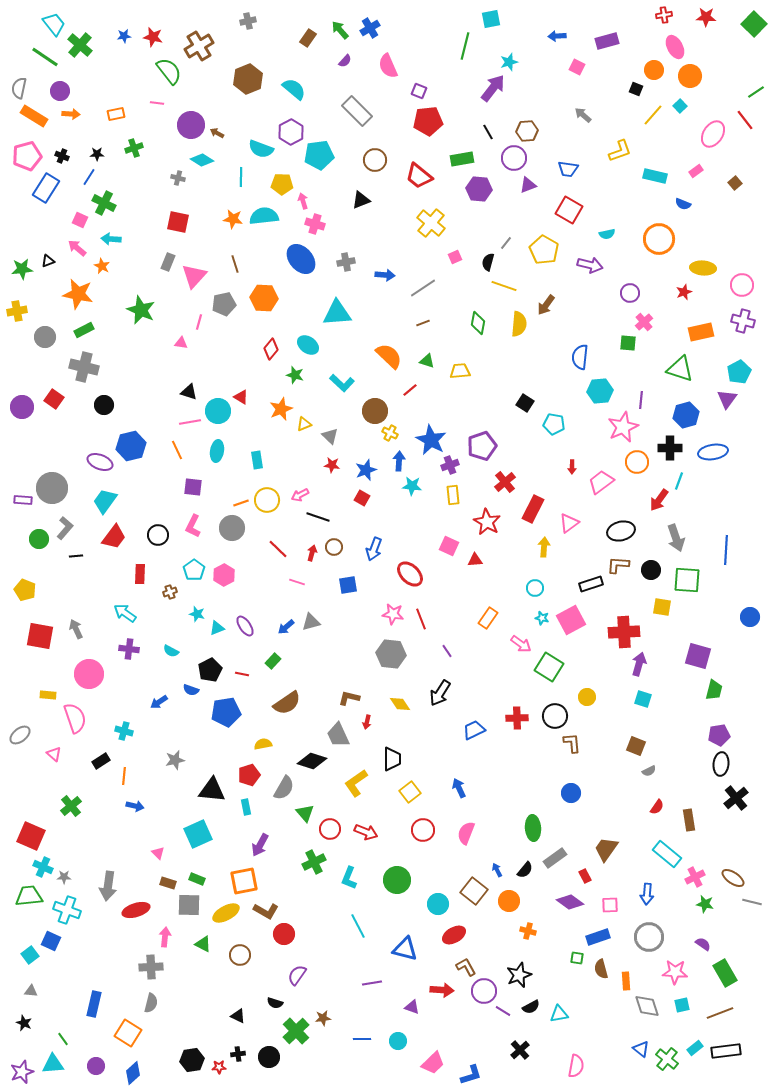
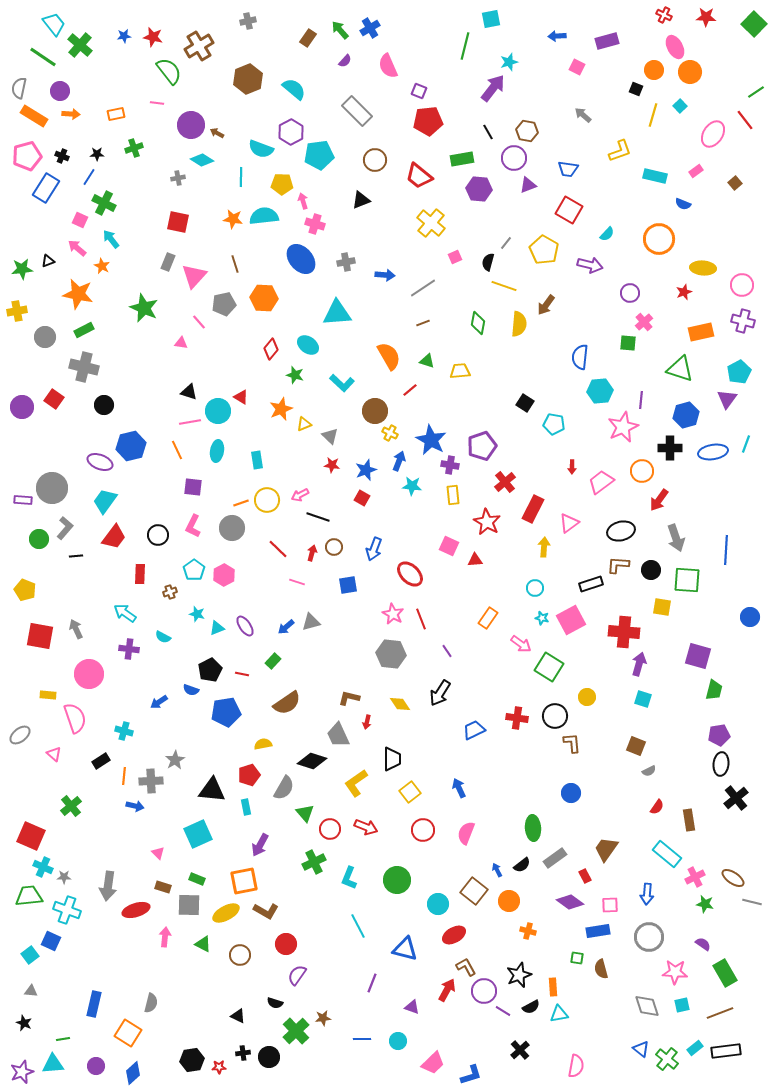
red cross at (664, 15): rotated 35 degrees clockwise
green line at (45, 57): moved 2 px left
orange circle at (690, 76): moved 4 px up
yellow line at (653, 115): rotated 25 degrees counterclockwise
brown hexagon at (527, 131): rotated 15 degrees clockwise
gray cross at (178, 178): rotated 24 degrees counterclockwise
cyan semicircle at (607, 234): rotated 35 degrees counterclockwise
cyan arrow at (111, 239): rotated 48 degrees clockwise
green star at (141, 310): moved 3 px right, 2 px up
pink line at (199, 322): rotated 56 degrees counterclockwise
orange semicircle at (389, 356): rotated 16 degrees clockwise
blue arrow at (399, 461): rotated 18 degrees clockwise
orange circle at (637, 462): moved 5 px right, 9 px down
purple cross at (450, 465): rotated 30 degrees clockwise
cyan line at (679, 481): moved 67 px right, 37 px up
pink star at (393, 614): rotated 20 degrees clockwise
red cross at (624, 632): rotated 8 degrees clockwise
cyan semicircle at (171, 651): moved 8 px left, 14 px up
red cross at (517, 718): rotated 10 degrees clockwise
gray star at (175, 760): rotated 18 degrees counterclockwise
red arrow at (366, 832): moved 5 px up
black semicircle at (525, 870): moved 3 px left, 5 px up; rotated 12 degrees clockwise
brown rectangle at (168, 883): moved 5 px left, 4 px down
red circle at (284, 934): moved 2 px right, 10 px down
blue rectangle at (598, 937): moved 6 px up; rotated 10 degrees clockwise
gray cross at (151, 967): moved 186 px up
orange rectangle at (626, 981): moved 73 px left, 6 px down
purple line at (372, 983): rotated 60 degrees counterclockwise
red arrow at (442, 990): moved 5 px right; rotated 65 degrees counterclockwise
green line at (63, 1039): rotated 64 degrees counterclockwise
black cross at (238, 1054): moved 5 px right, 1 px up
